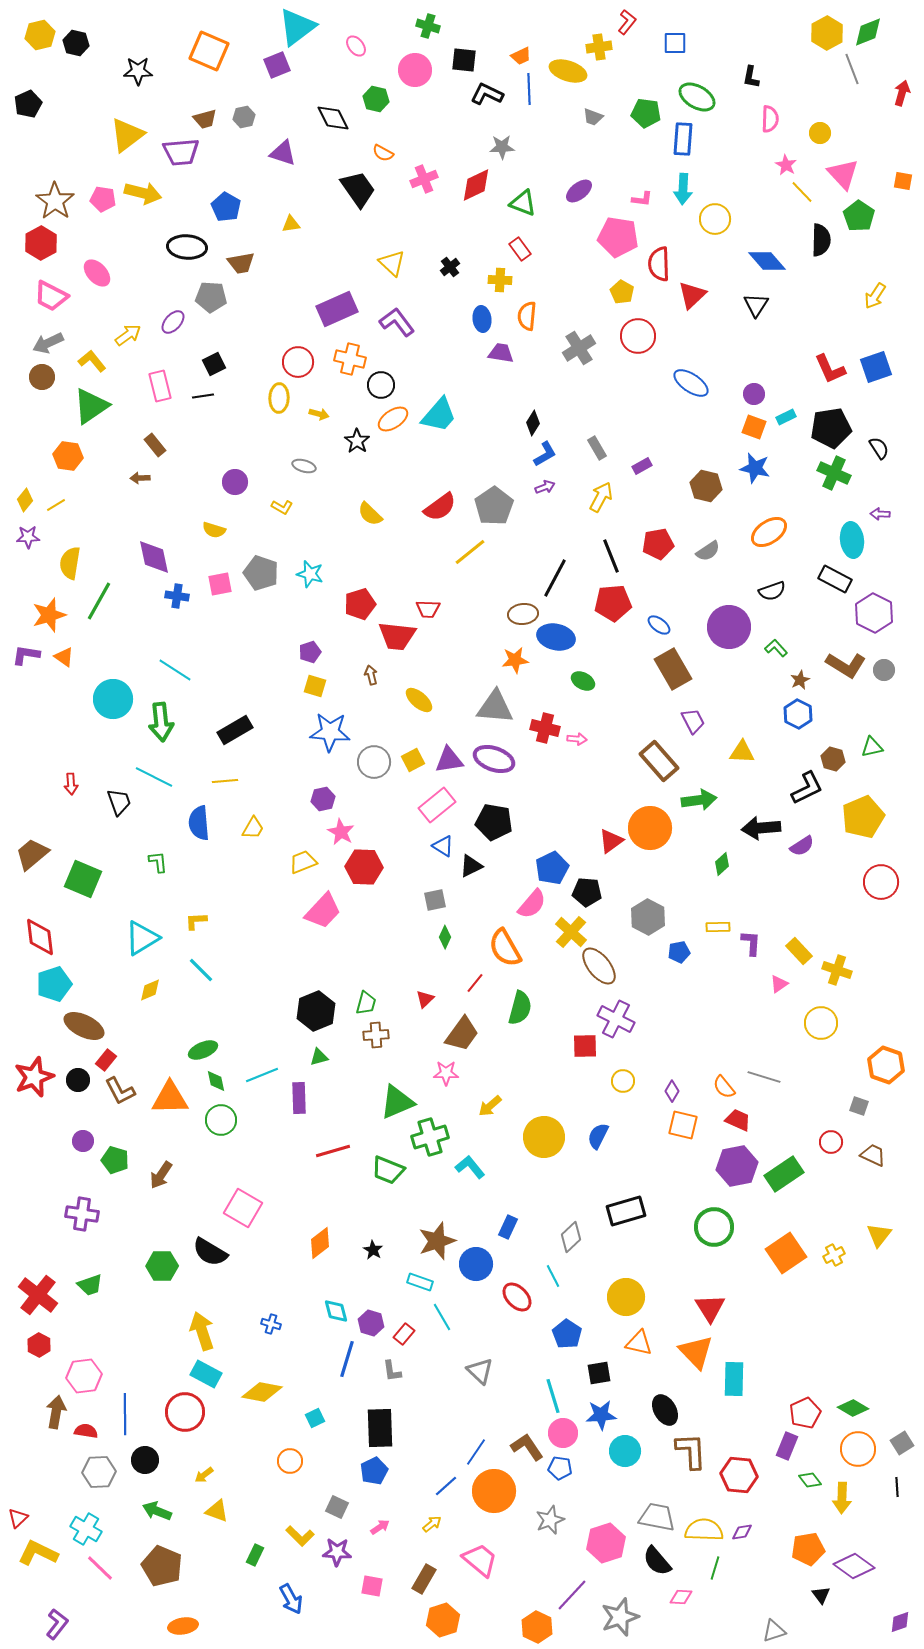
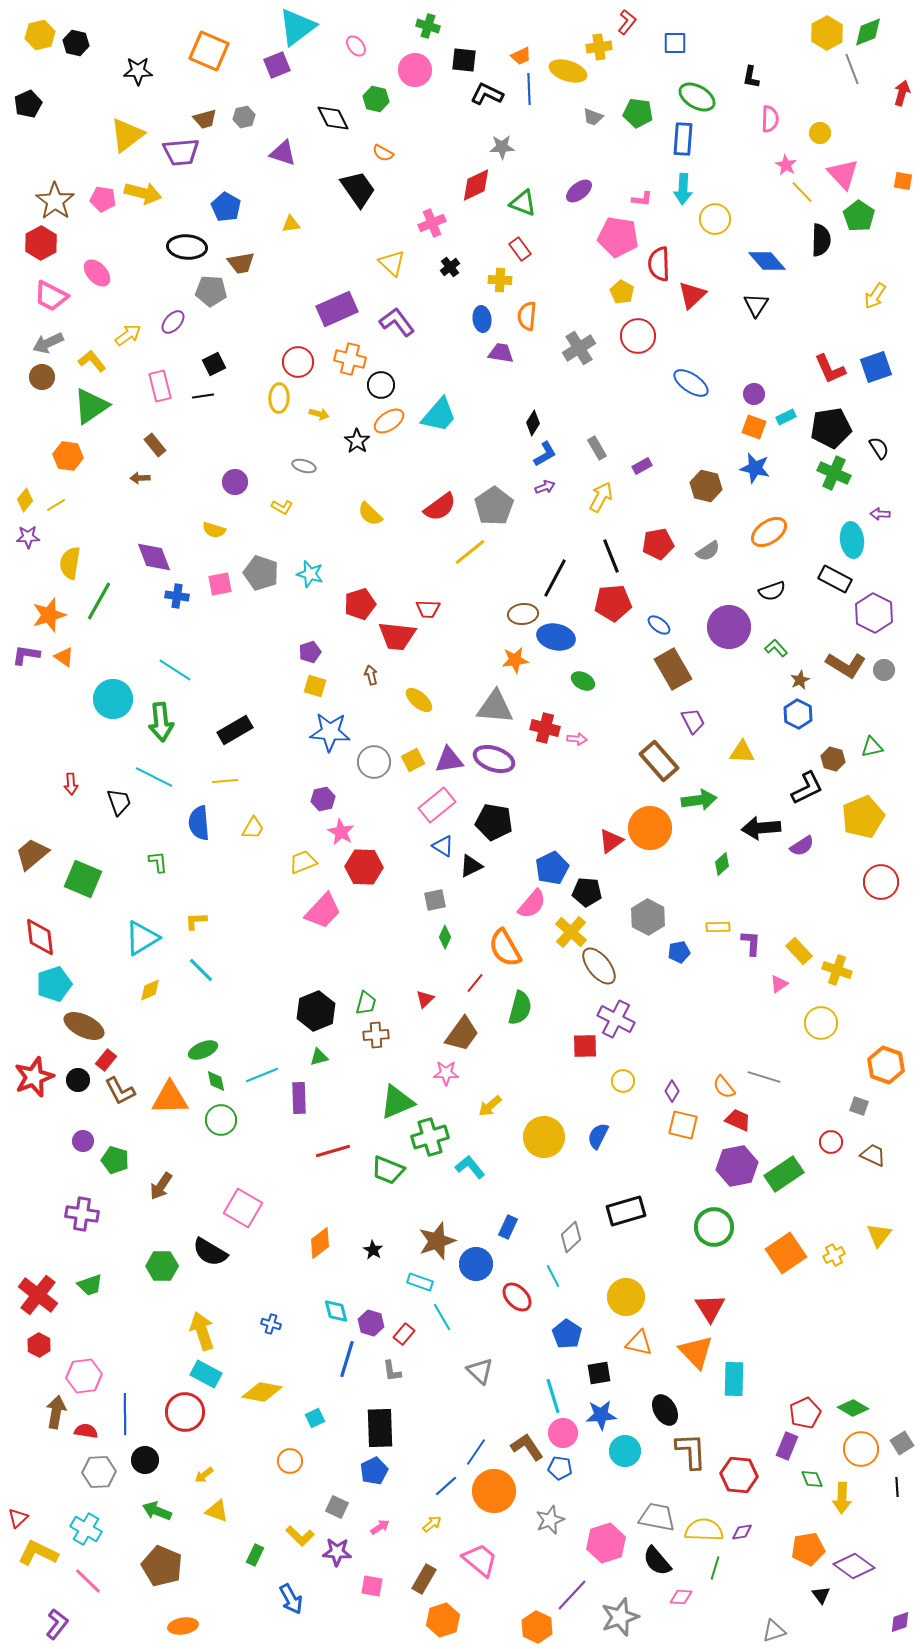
green pentagon at (646, 113): moved 8 px left
pink cross at (424, 179): moved 8 px right, 44 px down
gray pentagon at (211, 297): moved 6 px up
orange ellipse at (393, 419): moved 4 px left, 2 px down
purple diamond at (154, 557): rotated 9 degrees counterclockwise
brown arrow at (161, 1175): moved 11 px down
orange circle at (858, 1449): moved 3 px right
green diamond at (810, 1480): moved 2 px right, 1 px up; rotated 15 degrees clockwise
pink line at (100, 1568): moved 12 px left, 13 px down
